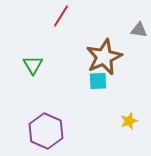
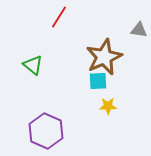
red line: moved 2 px left, 1 px down
green triangle: rotated 20 degrees counterclockwise
yellow star: moved 21 px left, 15 px up; rotated 18 degrees clockwise
